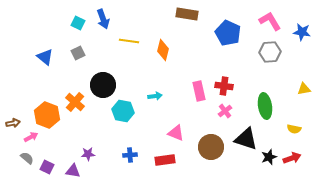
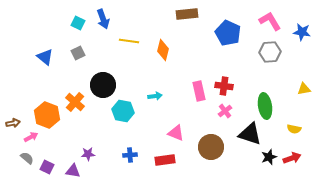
brown rectangle: rotated 15 degrees counterclockwise
black triangle: moved 4 px right, 5 px up
